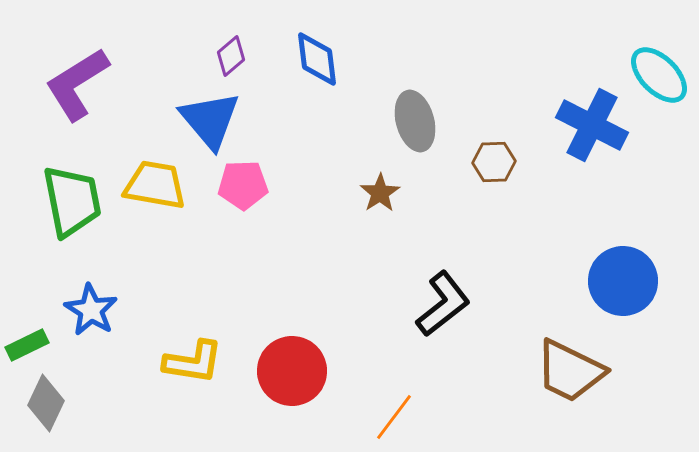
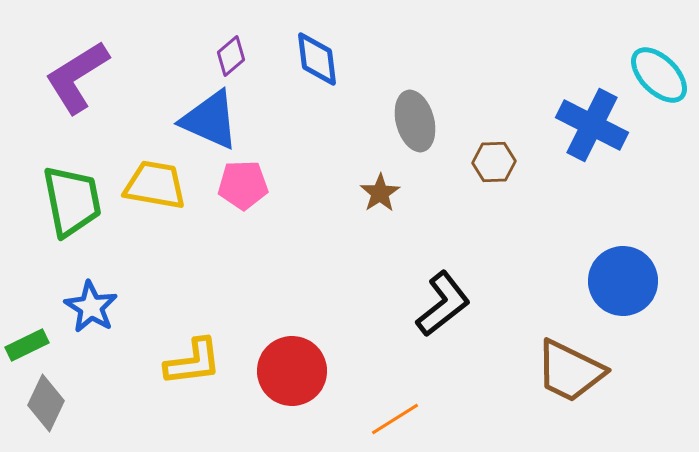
purple L-shape: moved 7 px up
blue triangle: rotated 26 degrees counterclockwise
blue star: moved 3 px up
yellow L-shape: rotated 16 degrees counterclockwise
orange line: moved 1 px right, 2 px down; rotated 21 degrees clockwise
